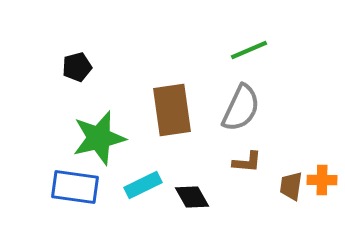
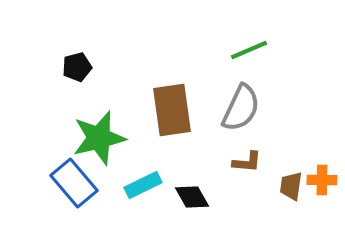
blue rectangle: moved 1 px left, 4 px up; rotated 42 degrees clockwise
